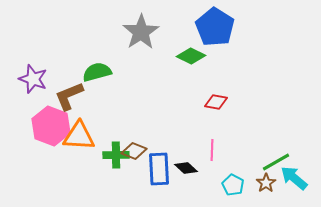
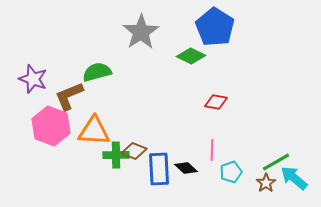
orange triangle: moved 15 px right, 5 px up
cyan pentagon: moved 2 px left, 13 px up; rotated 25 degrees clockwise
